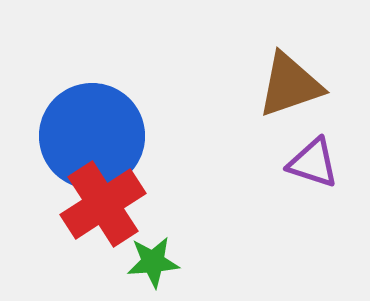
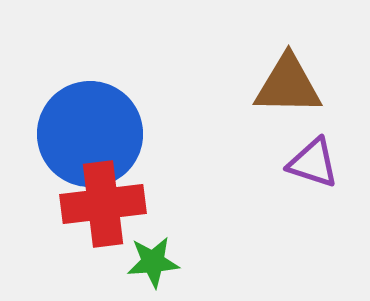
brown triangle: moved 2 px left; rotated 20 degrees clockwise
blue circle: moved 2 px left, 2 px up
red cross: rotated 26 degrees clockwise
